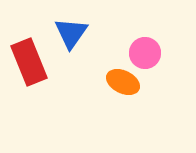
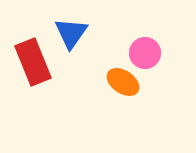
red rectangle: moved 4 px right
orange ellipse: rotated 8 degrees clockwise
